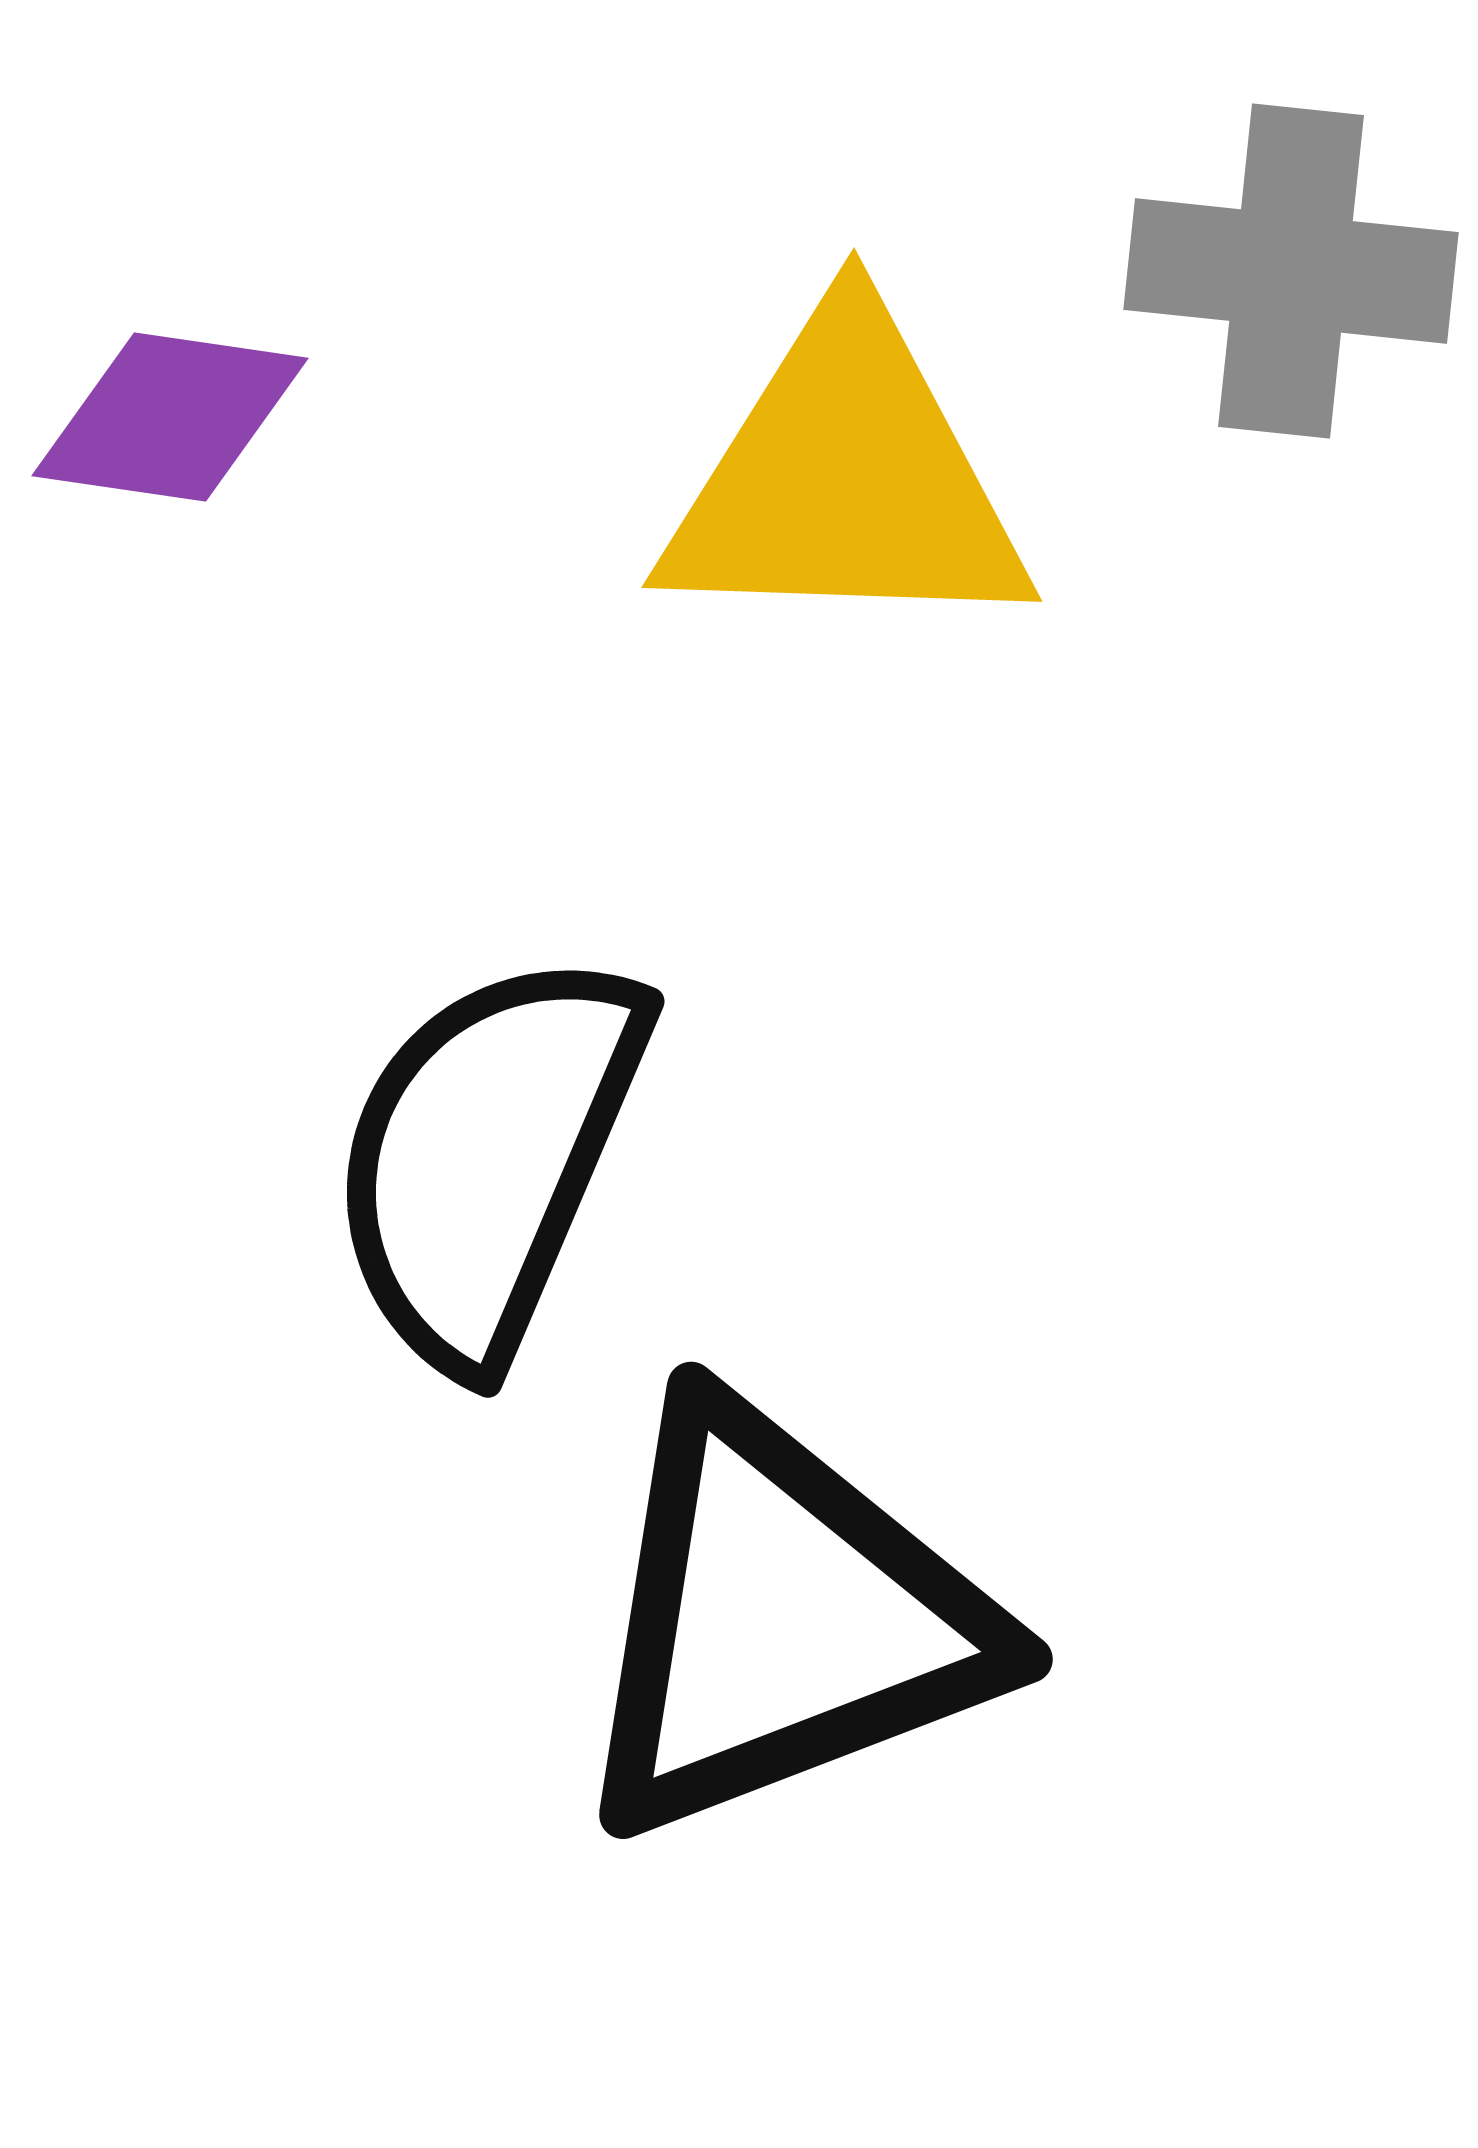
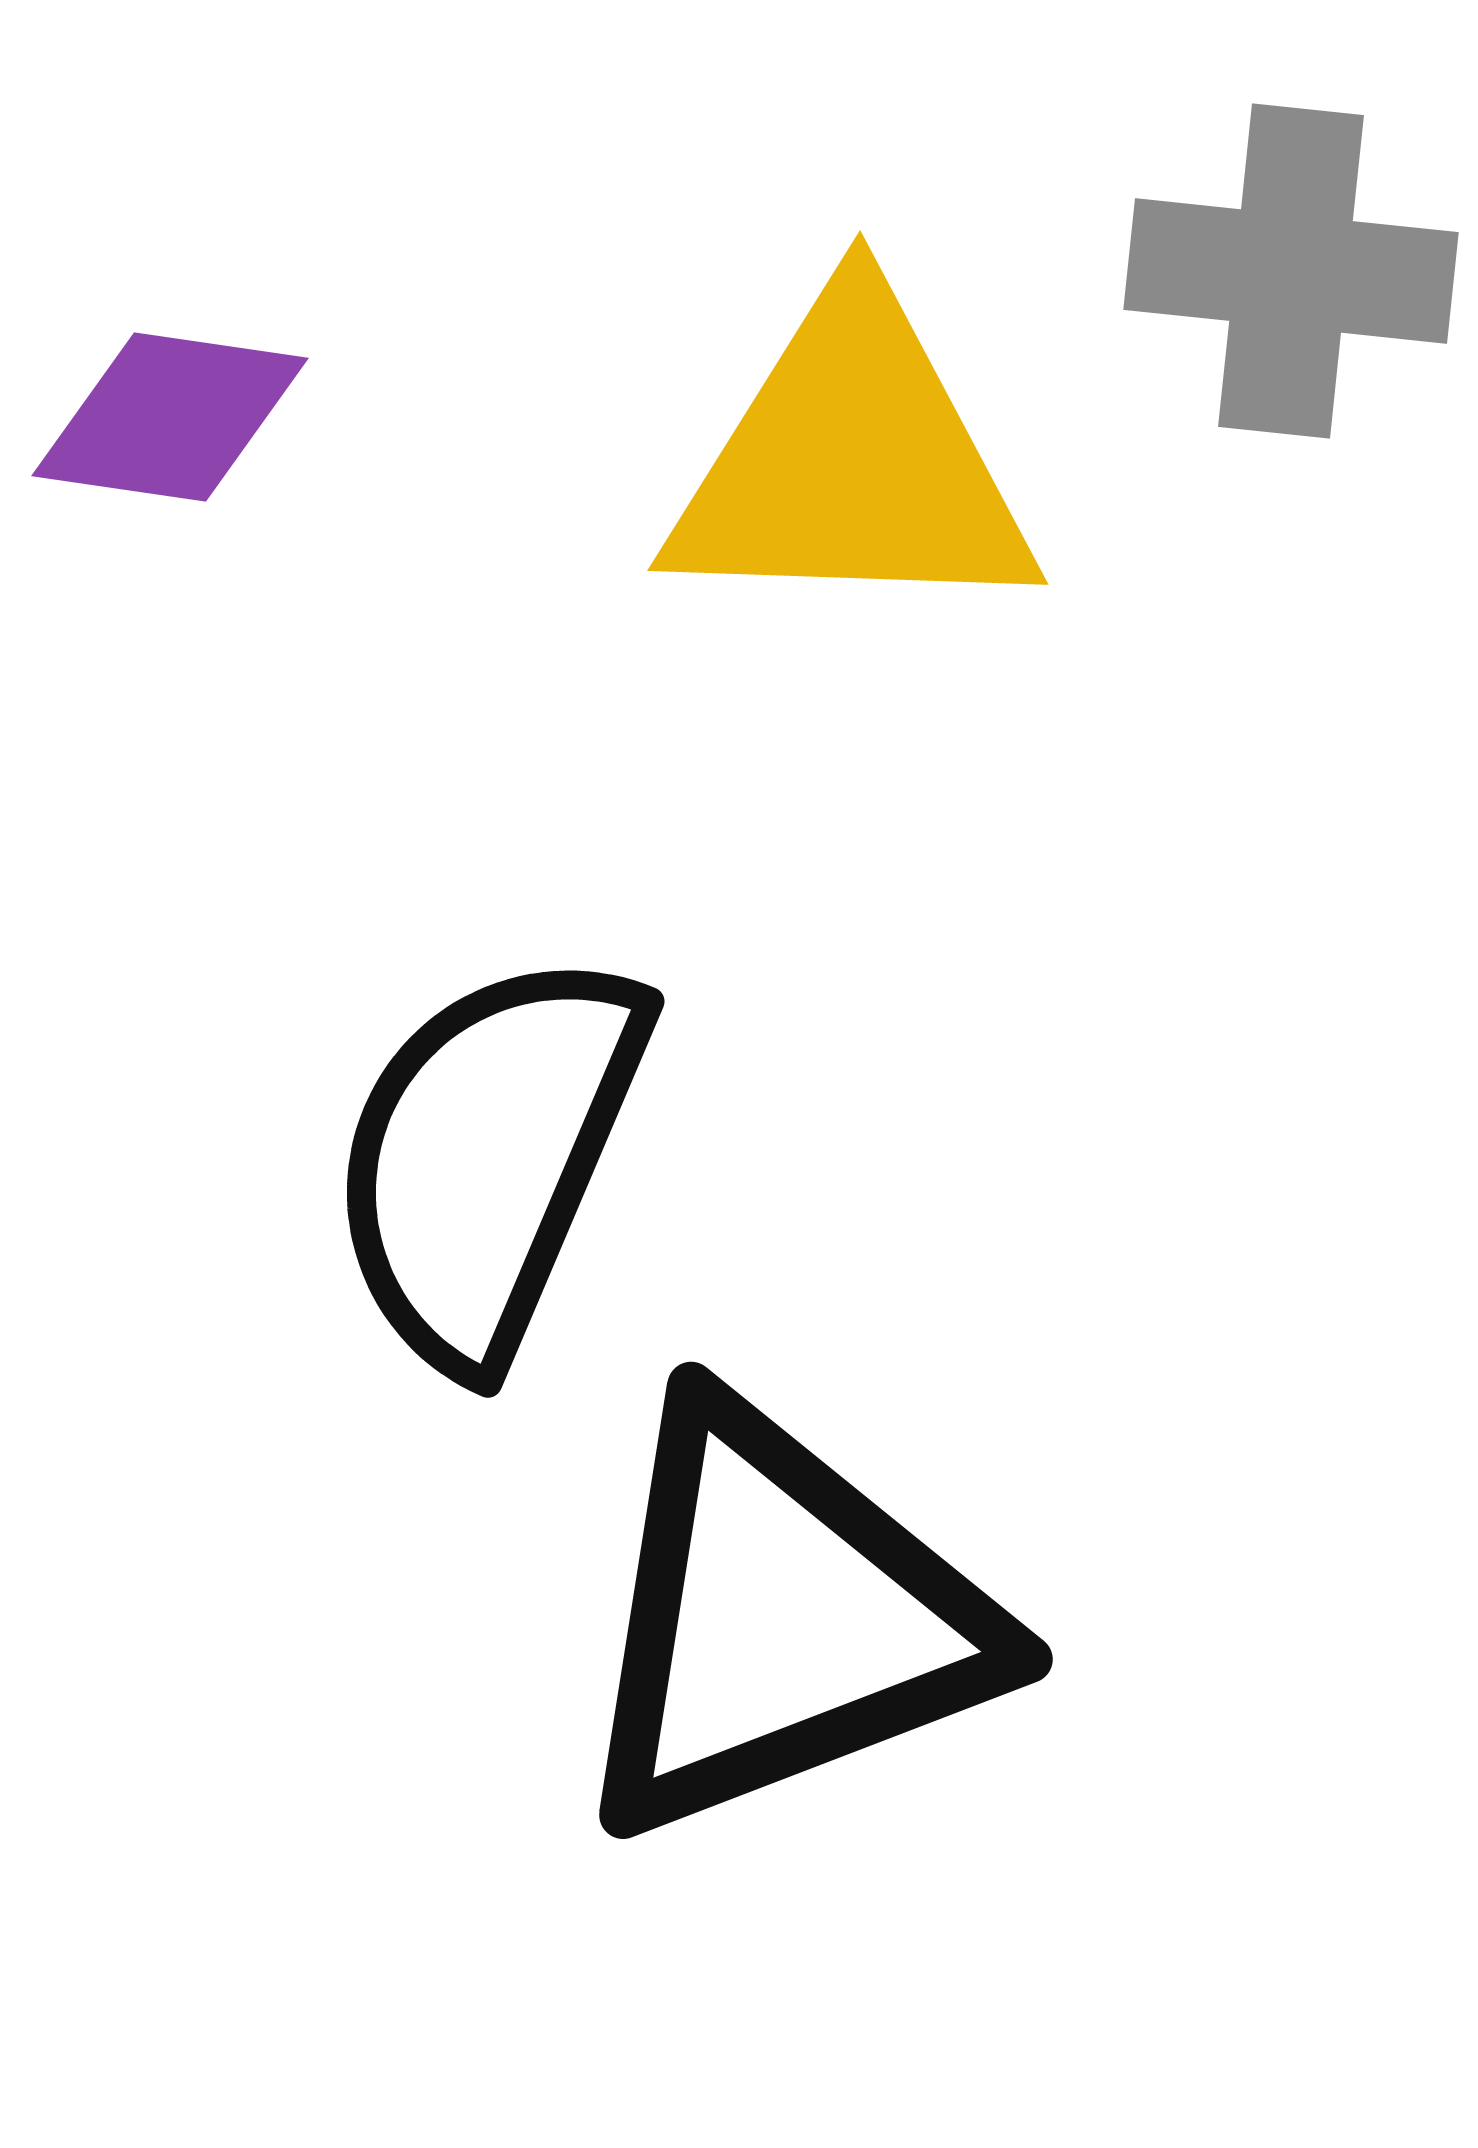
yellow triangle: moved 6 px right, 17 px up
